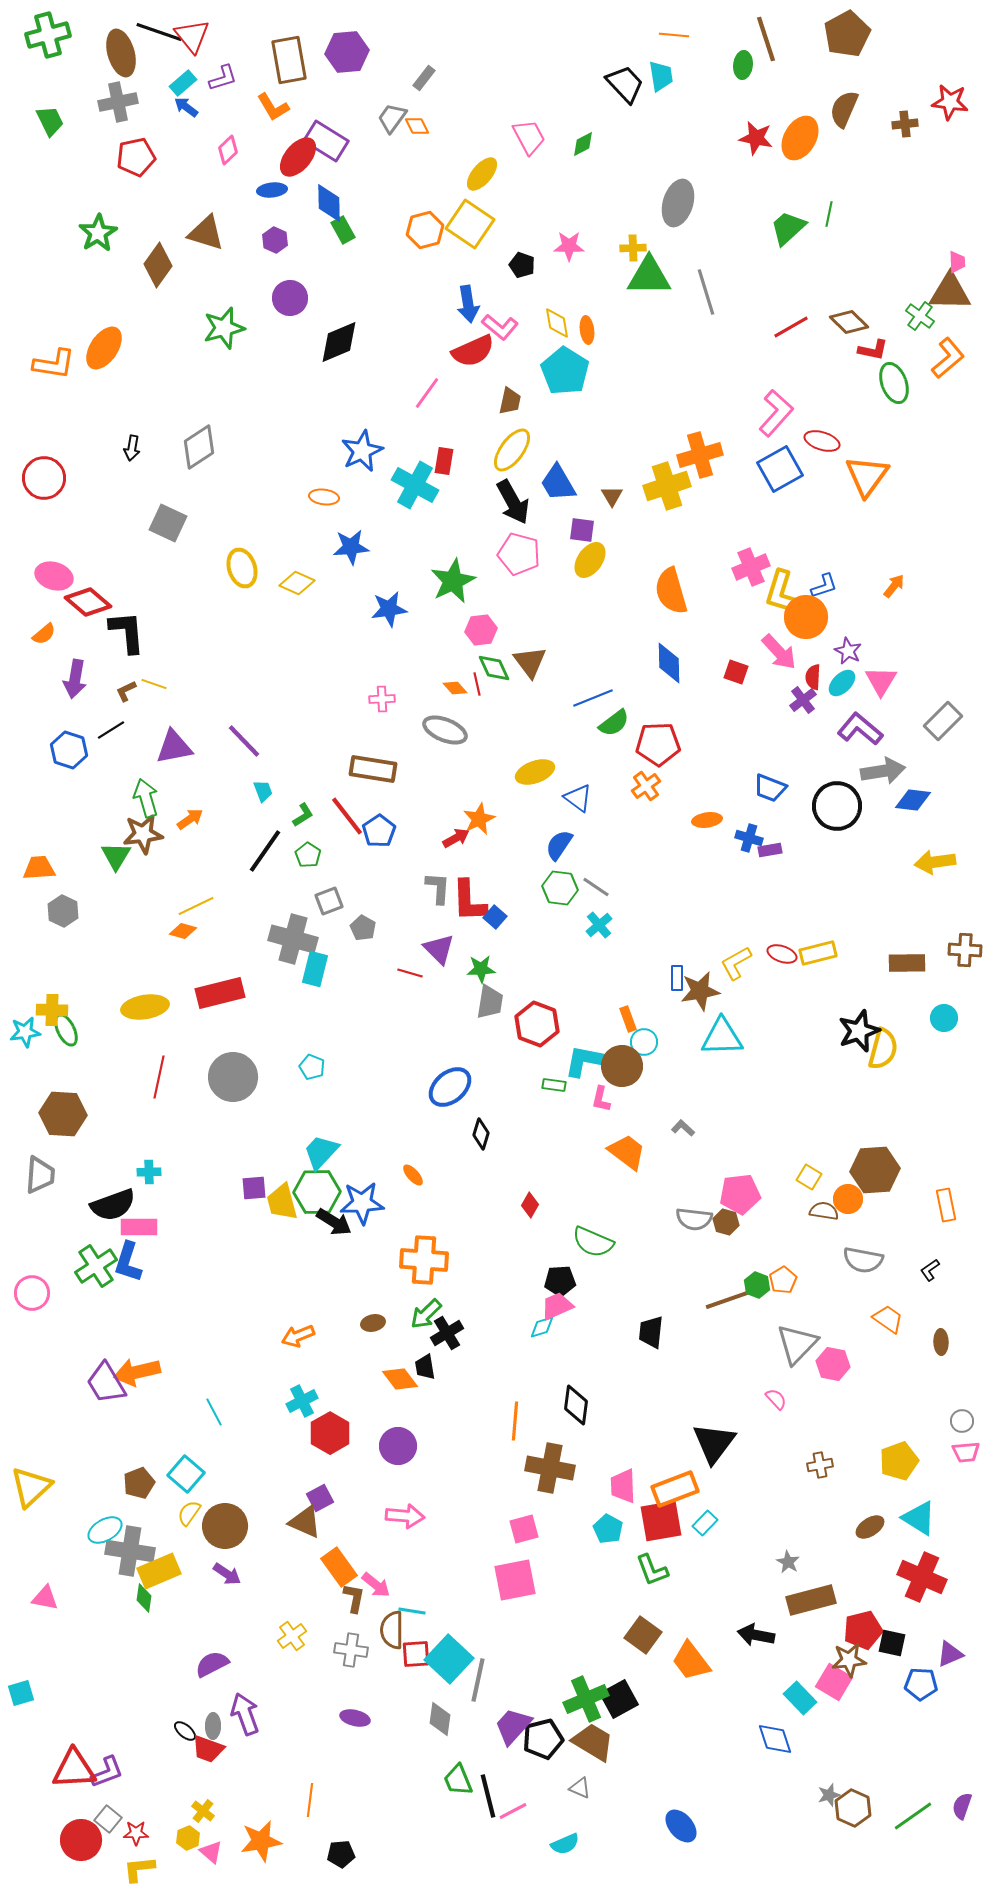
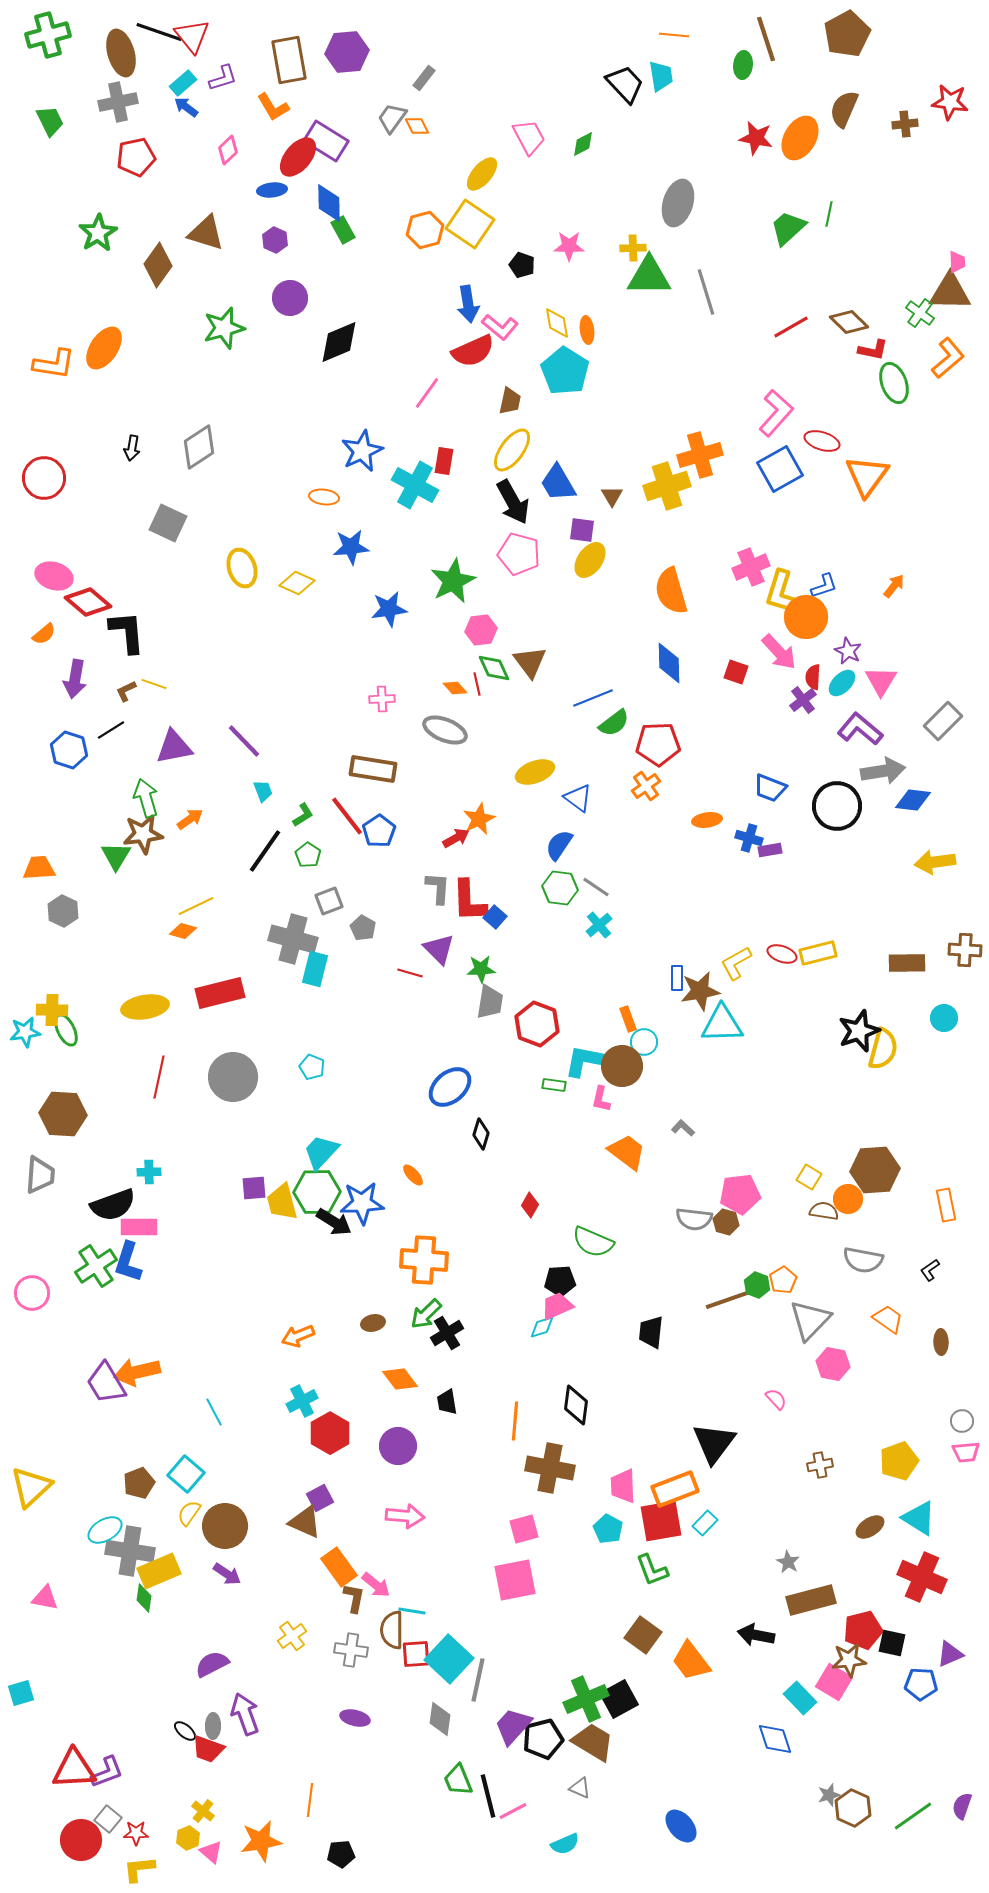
green cross at (920, 316): moved 3 px up
cyan triangle at (722, 1037): moved 13 px up
gray triangle at (797, 1344): moved 13 px right, 24 px up
black trapezoid at (425, 1367): moved 22 px right, 35 px down
